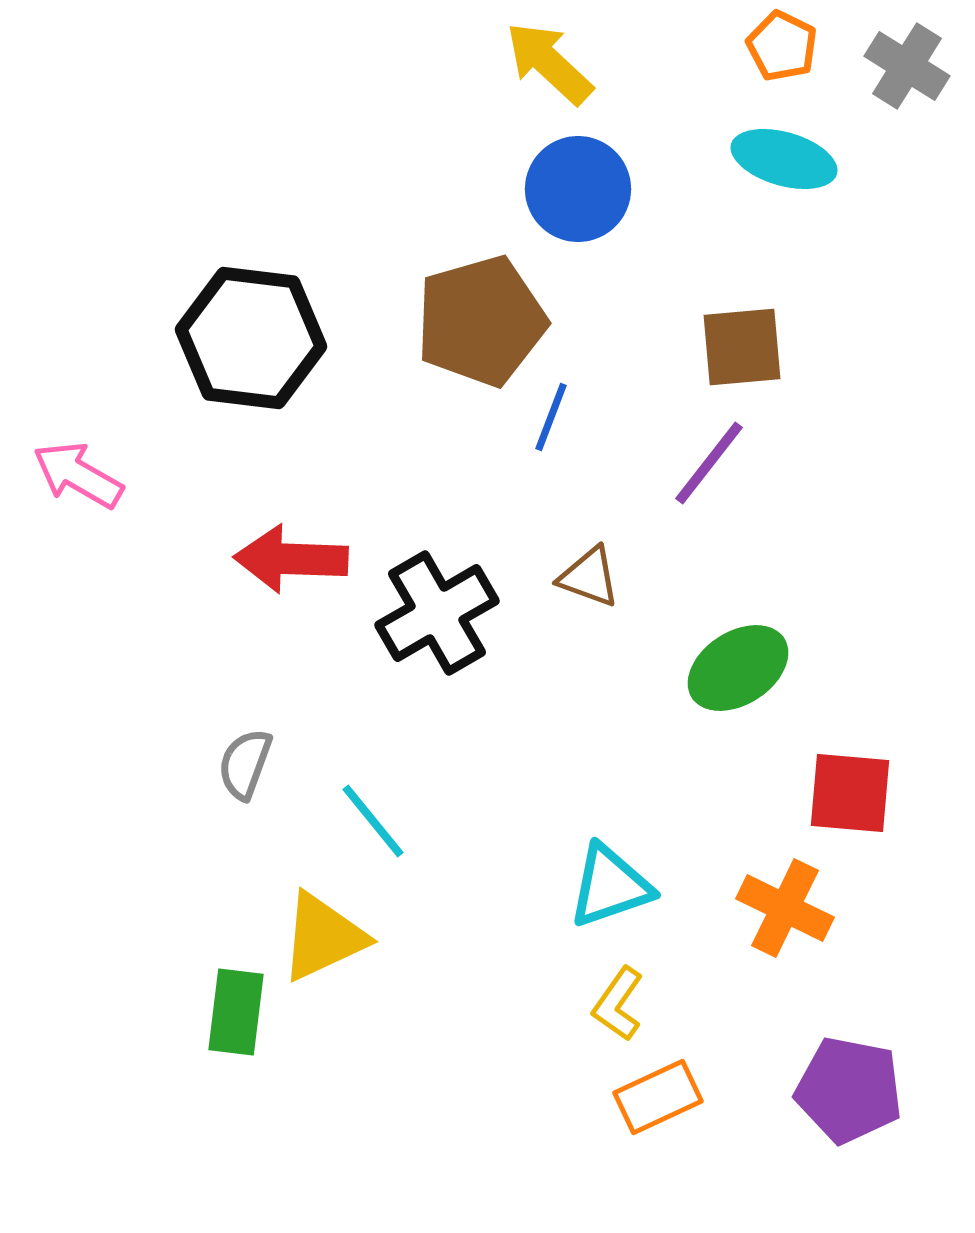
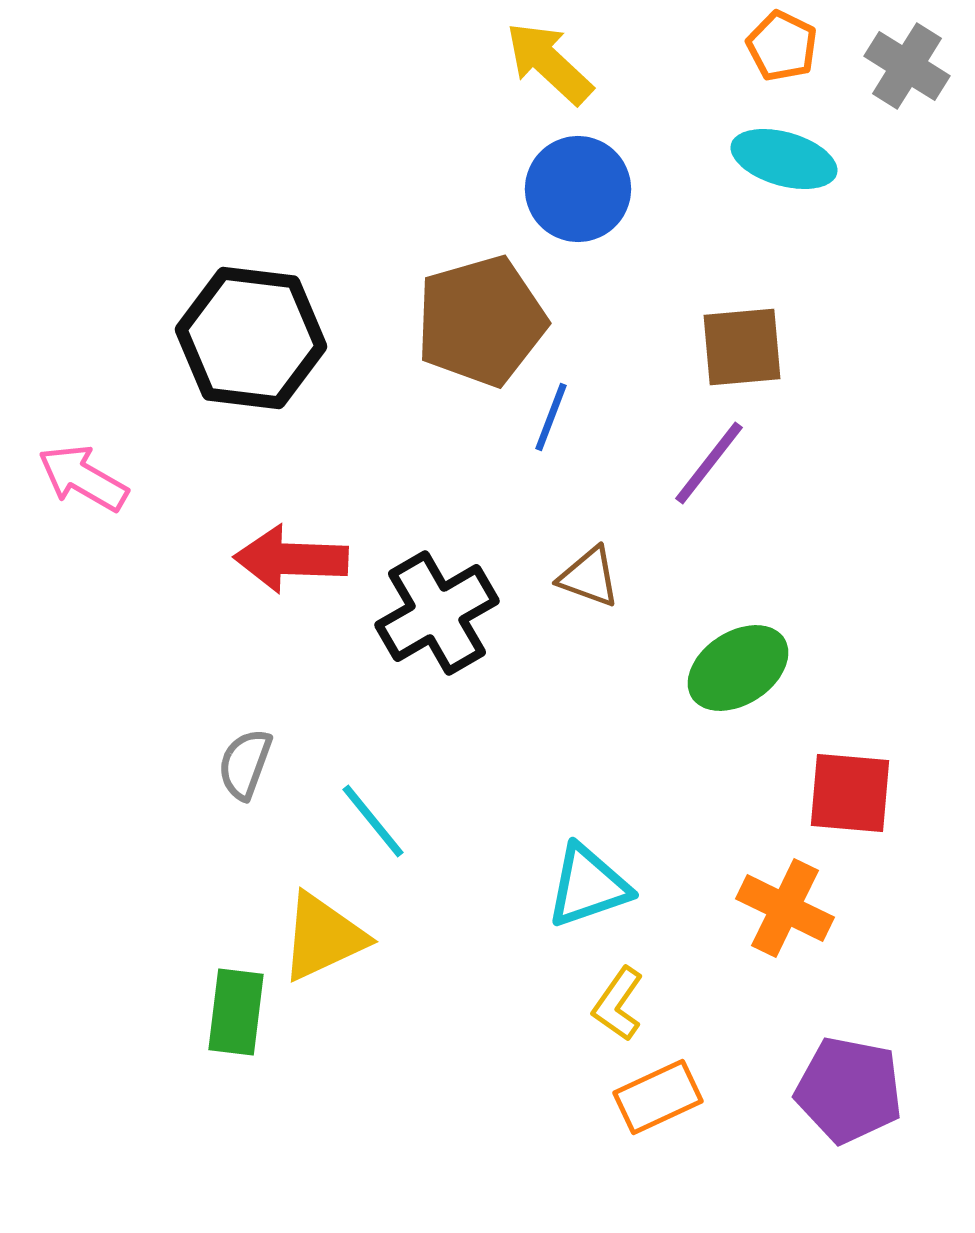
pink arrow: moved 5 px right, 3 px down
cyan triangle: moved 22 px left
